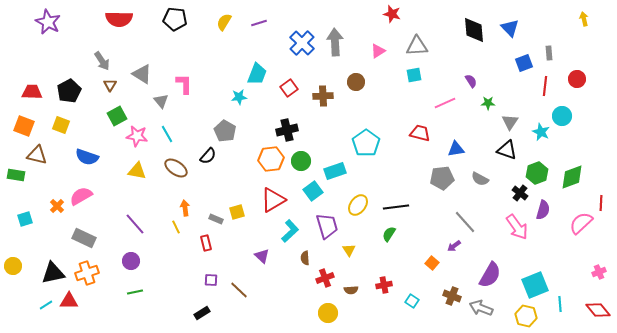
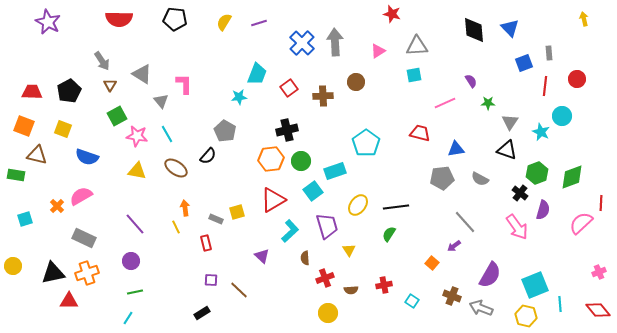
yellow square at (61, 125): moved 2 px right, 4 px down
cyan line at (46, 305): moved 82 px right, 13 px down; rotated 24 degrees counterclockwise
